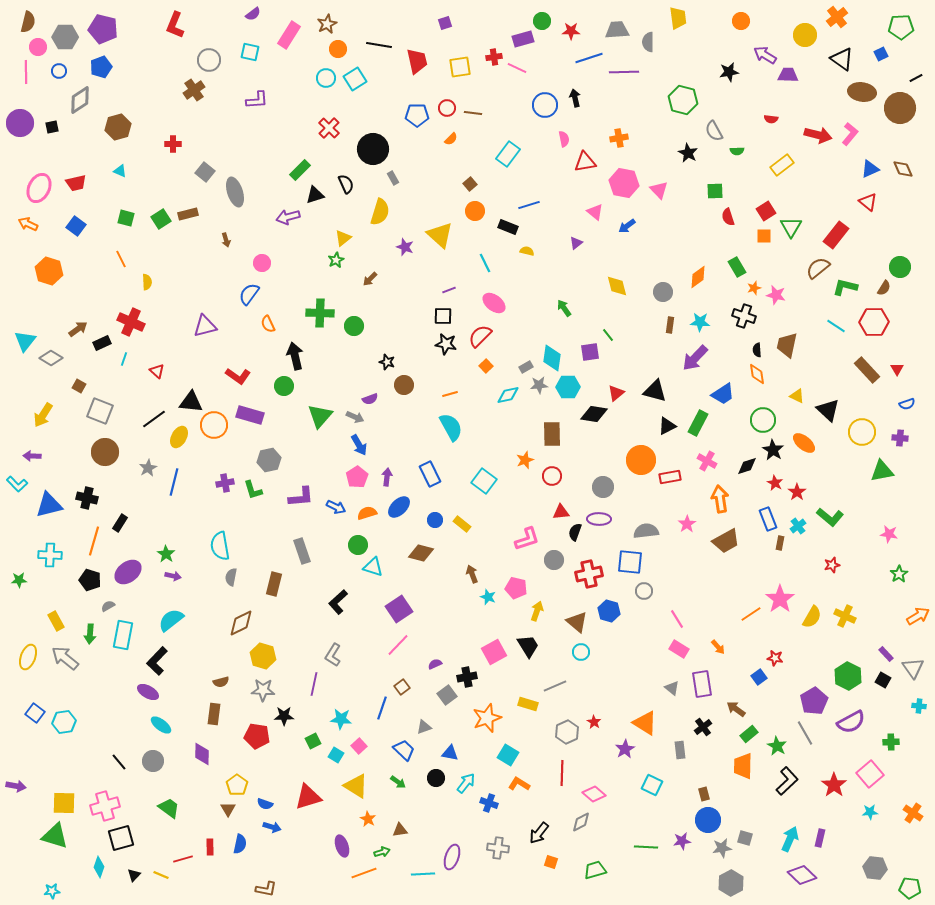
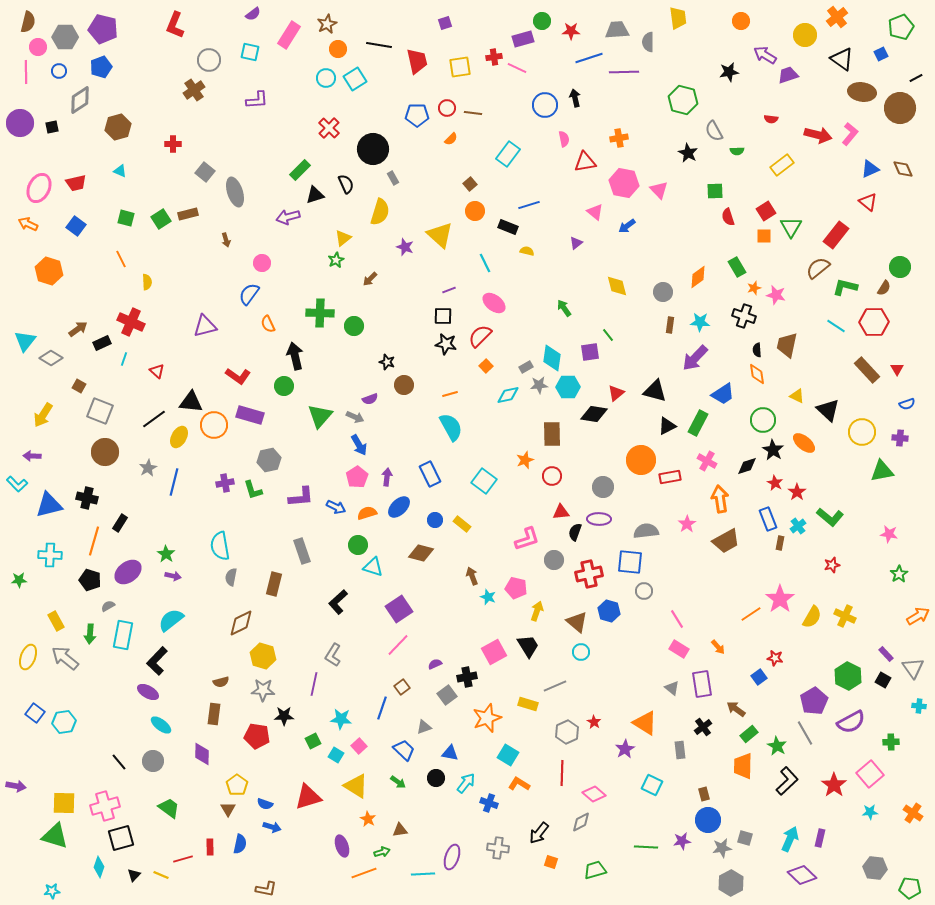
green pentagon at (901, 27): rotated 20 degrees counterclockwise
purple trapezoid at (788, 75): rotated 20 degrees counterclockwise
brown arrow at (472, 574): moved 2 px down
